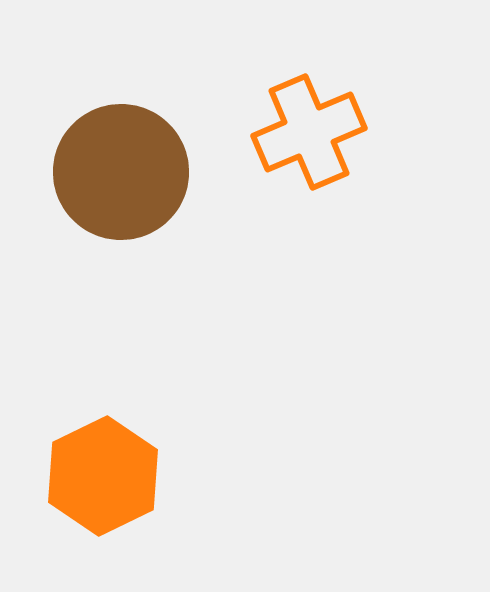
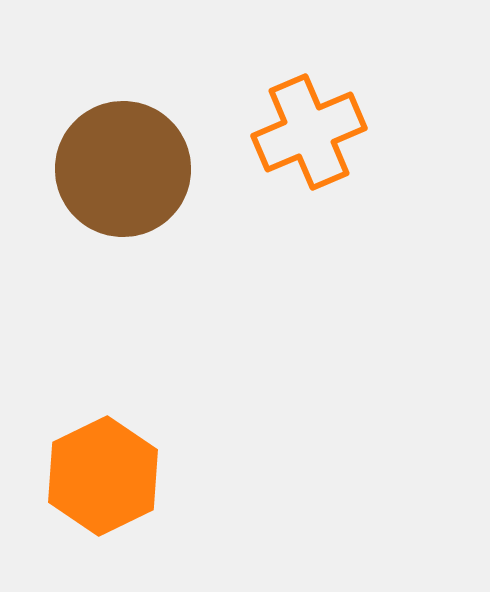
brown circle: moved 2 px right, 3 px up
